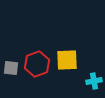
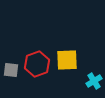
gray square: moved 2 px down
cyan cross: rotated 21 degrees counterclockwise
